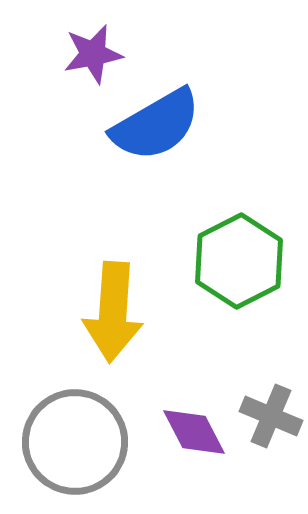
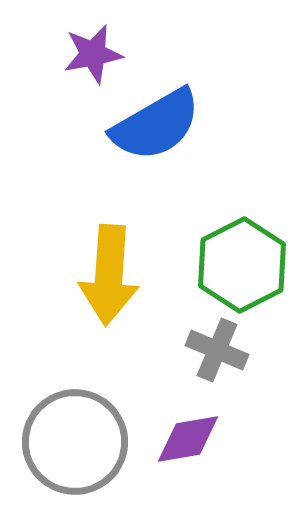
green hexagon: moved 3 px right, 4 px down
yellow arrow: moved 4 px left, 37 px up
gray cross: moved 54 px left, 66 px up
purple diamond: moved 6 px left, 7 px down; rotated 72 degrees counterclockwise
